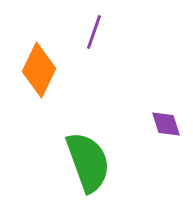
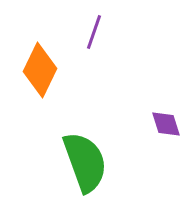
orange diamond: moved 1 px right
green semicircle: moved 3 px left
